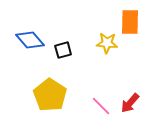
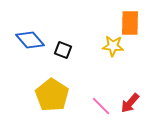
orange rectangle: moved 1 px down
yellow star: moved 6 px right, 3 px down
black square: rotated 36 degrees clockwise
yellow pentagon: moved 2 px right
